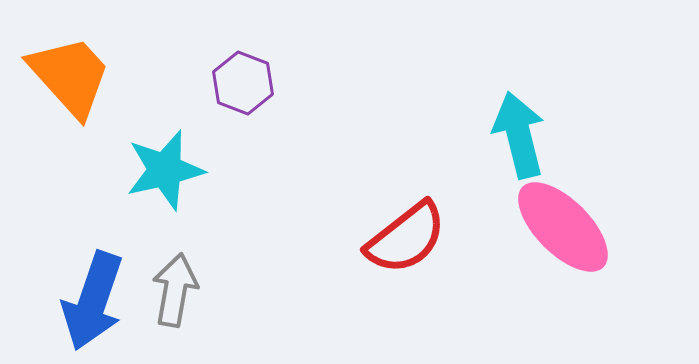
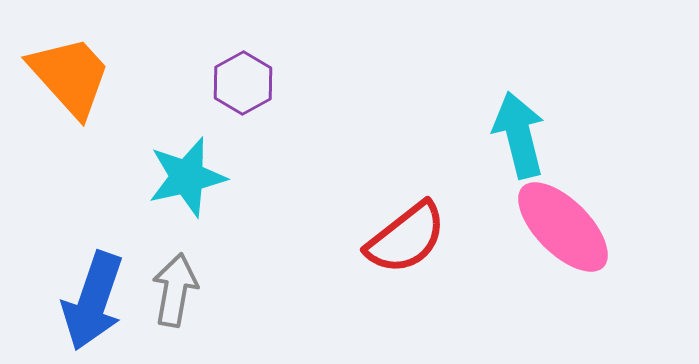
purple hexagon: rotated 10 degrees clockwise
cyan star: moved 22 px right, 7 px down
